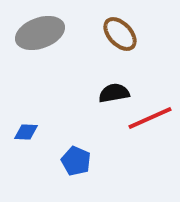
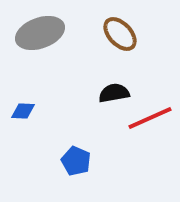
blue diamond: moved 3 px left, 21 px up
